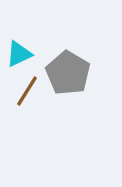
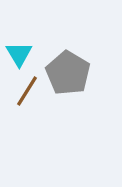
cyan triangle: rotated 36 degrees counterclockwise
